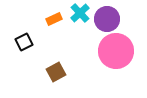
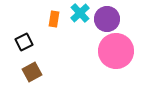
orange rectangle: rotated 56 degrees counterclockwise
brown square: moved 24 px left
